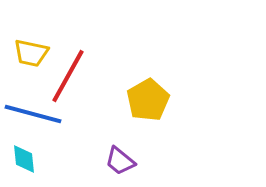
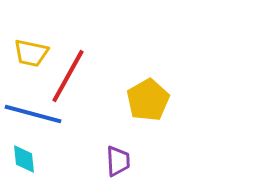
purple trapezoid: moved 2 px left; rotated 132 degrees counterclockwise
